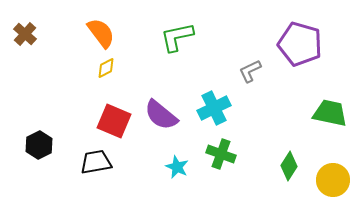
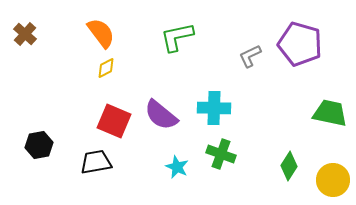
gray L-shape: moved 15 px up
cyan cross: rotated 28 degrees clockwise
black hexagon: rotated 16 degrees clockwise
